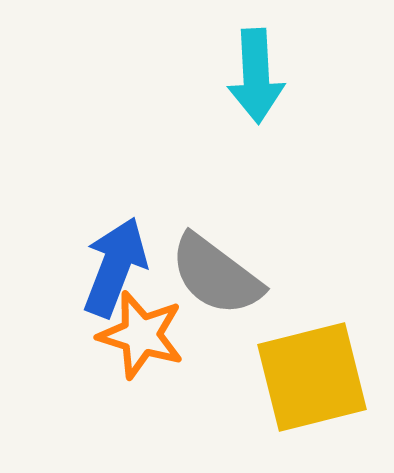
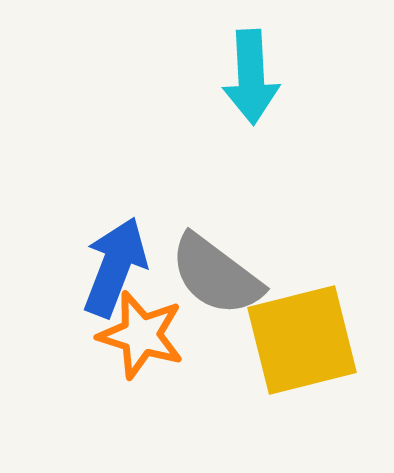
cyan arrow: moved 5 px left, 1 px down
yellow square: moved 10 px left, 37 px up
